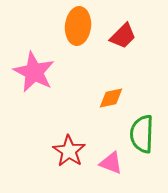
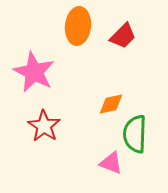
orange diamond: moved 6 px down
green semicircle: moved 7 px left
red star: moved 25 px left, 25 px up
